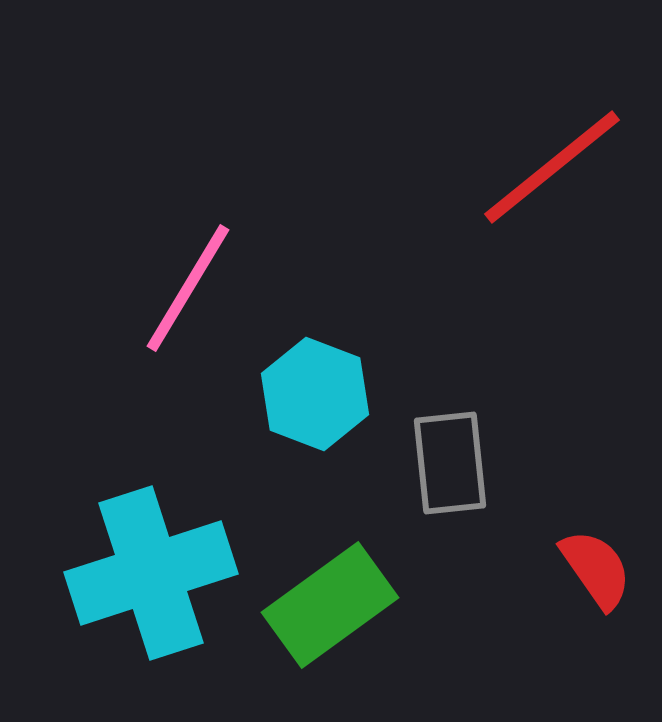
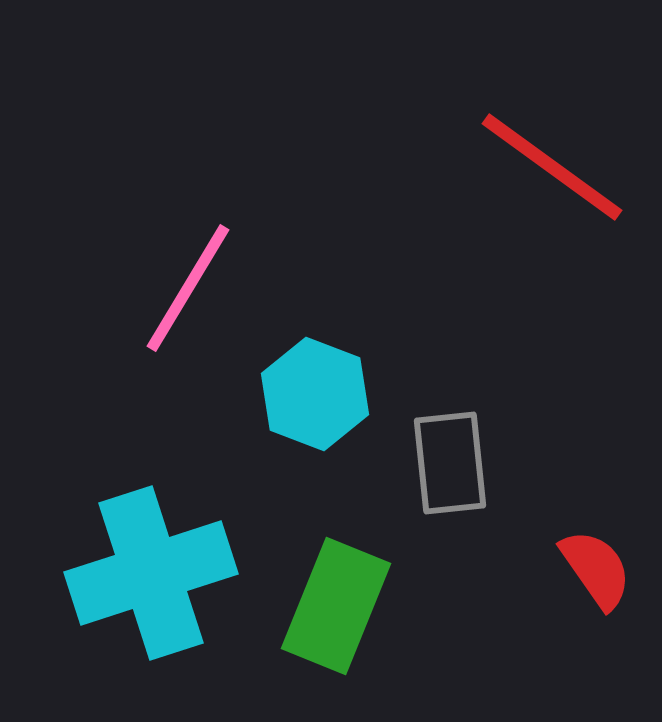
red line: rotated 75 degrees clockwise
green rectangle: moved 6 px right, 1 px down; rotated 32 degrees counterclockwise
